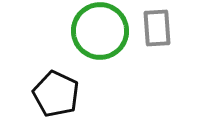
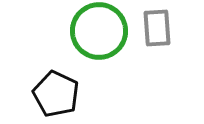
green circle: moved 1 px left
